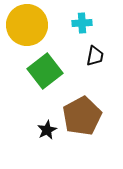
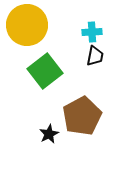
cyan cross: moved 10 px right, 9 px down
black star: moved 2 px right, 4 px down
